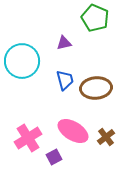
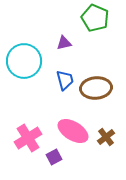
cyan circle: moved 2 px right
